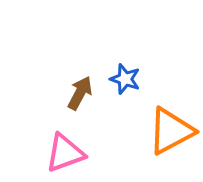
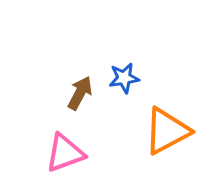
blue star: moved 1 px left, 1 px up; rotated 28 degrees counterclockwise
orange triangle: moved 4 px left
